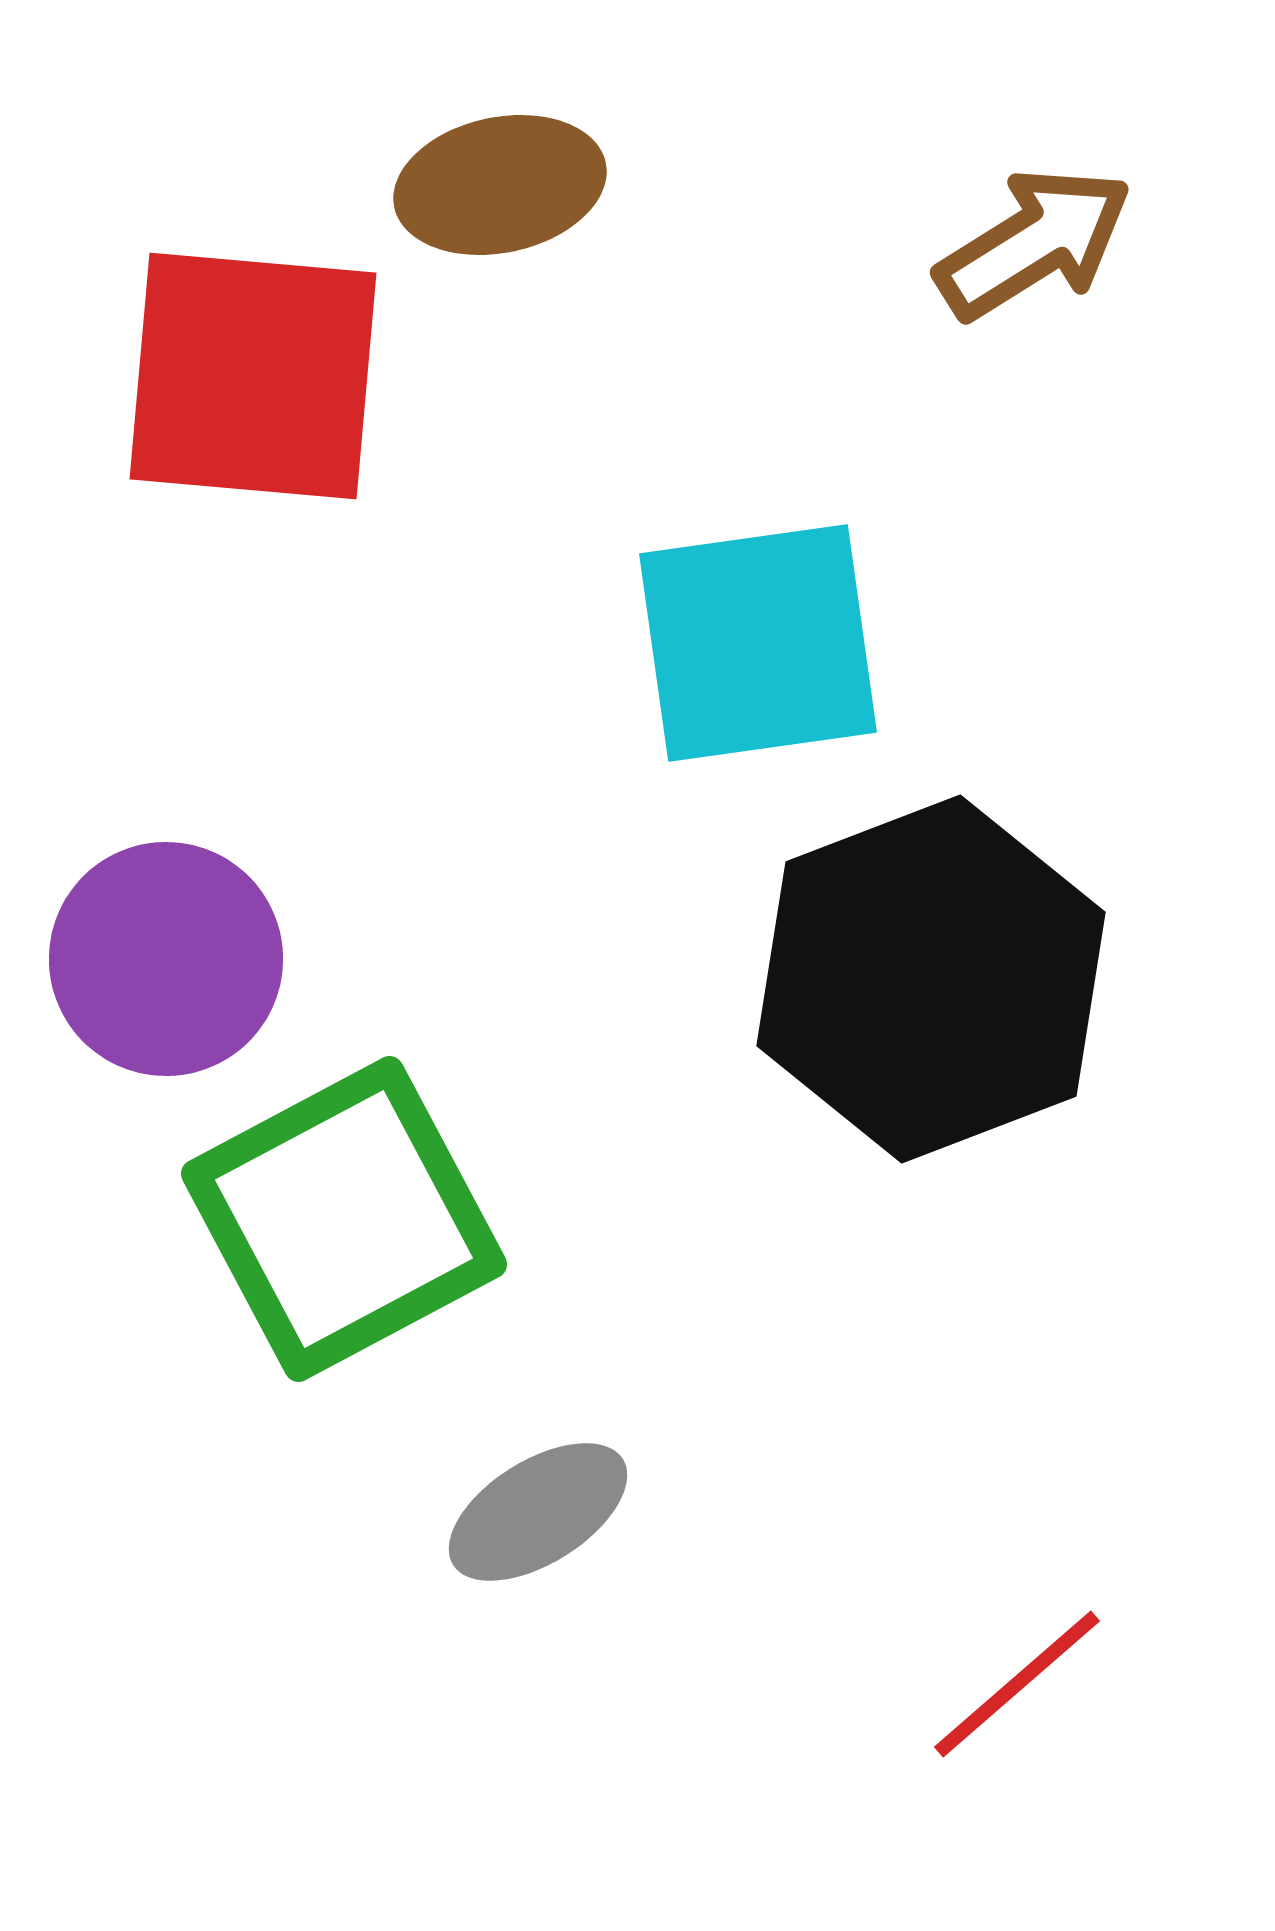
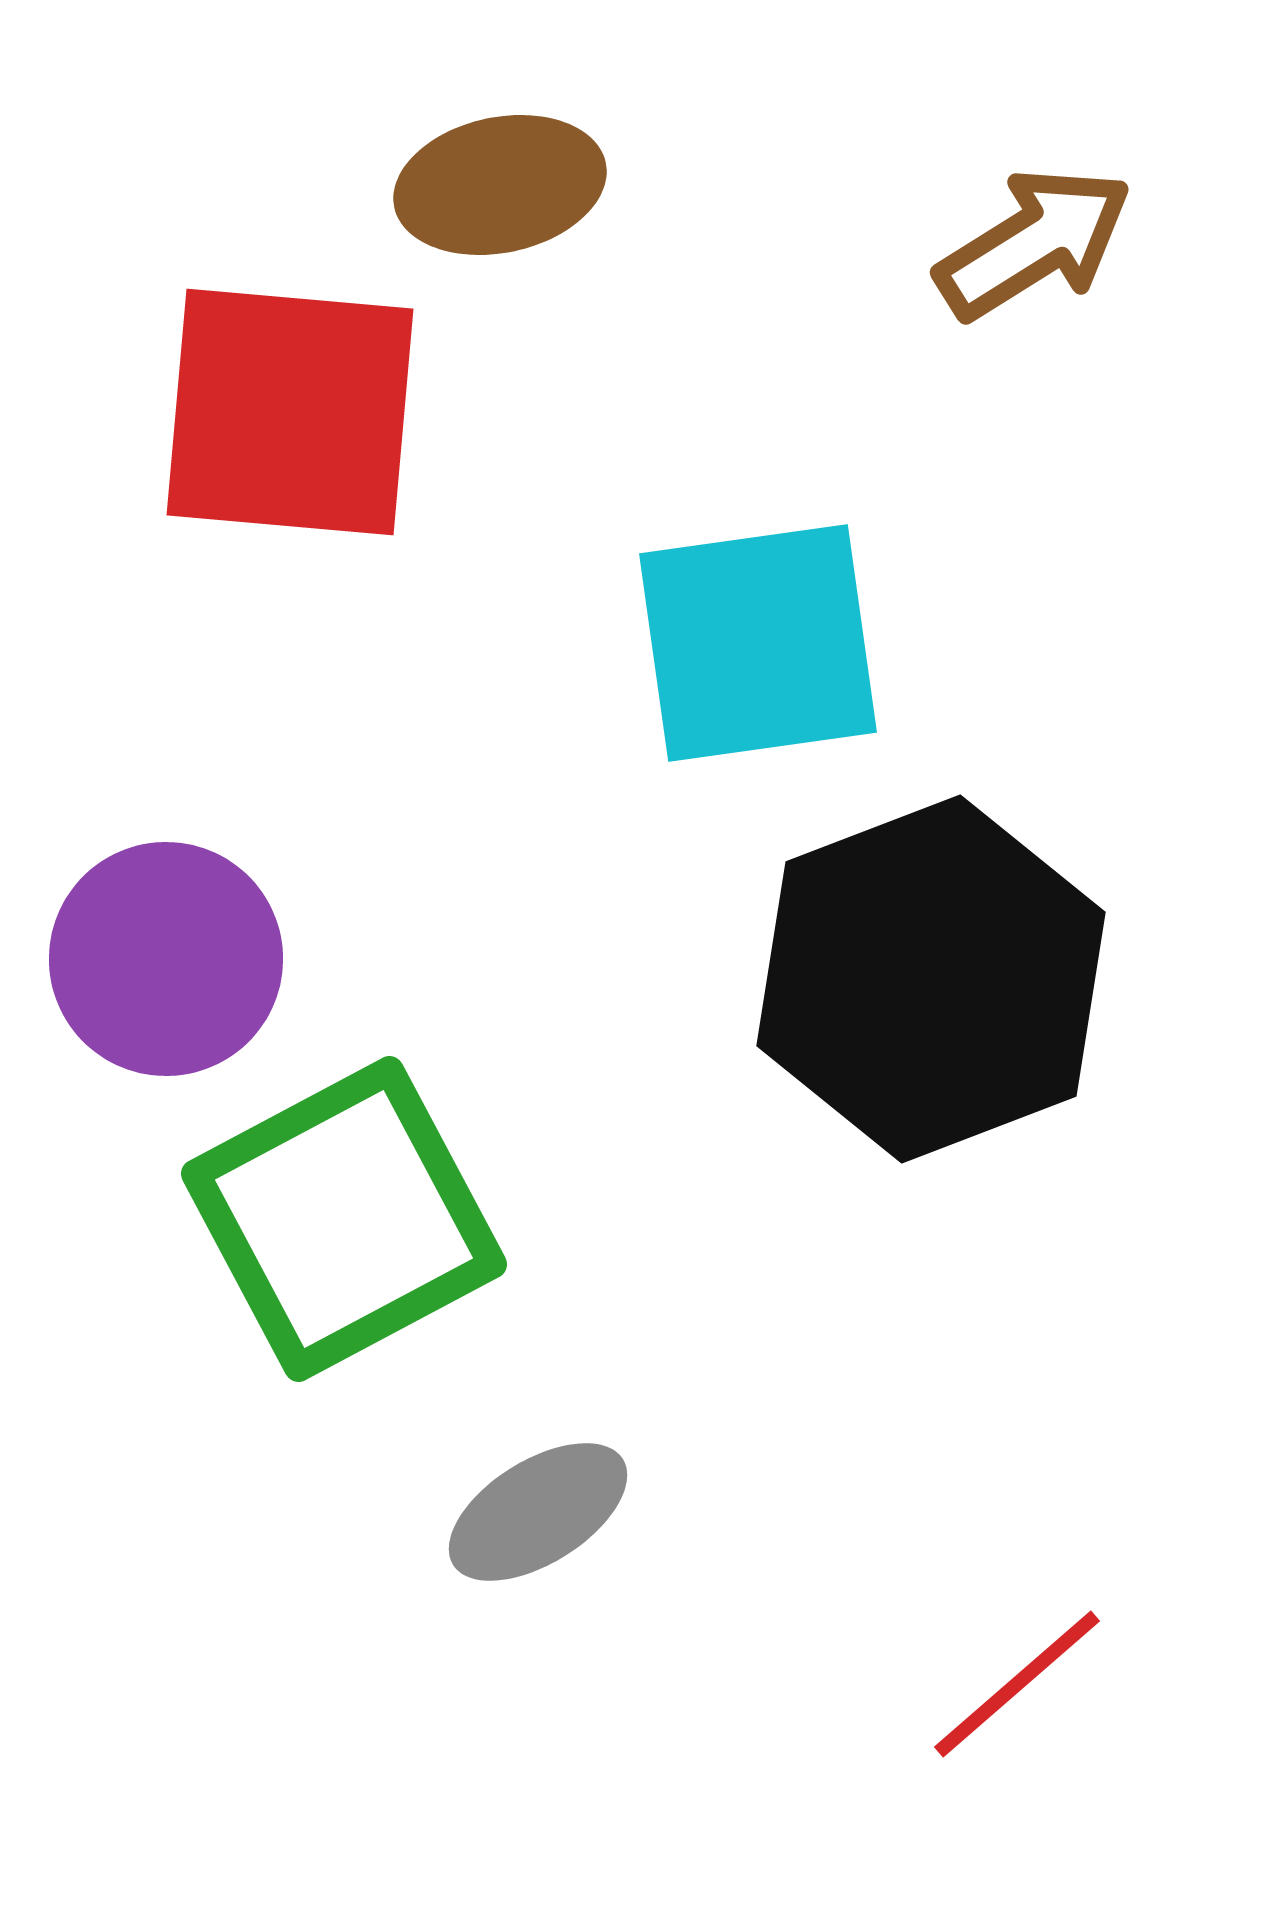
red square: moved 37 px right, 36 px down
